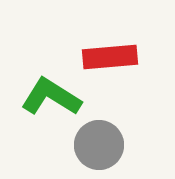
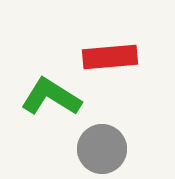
gray circle: moved 3 px right, 4 px down
